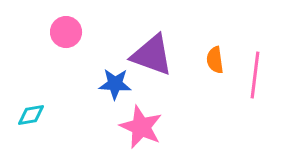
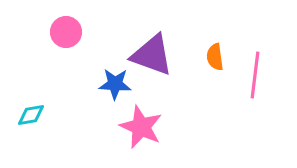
orange semicircle: moved 3 px up
